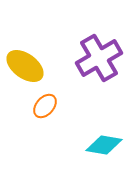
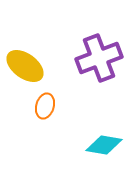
purple cross: rotated 9 degrees clockwise
orange ellipse: rotated 25 degrees counterclockwise
